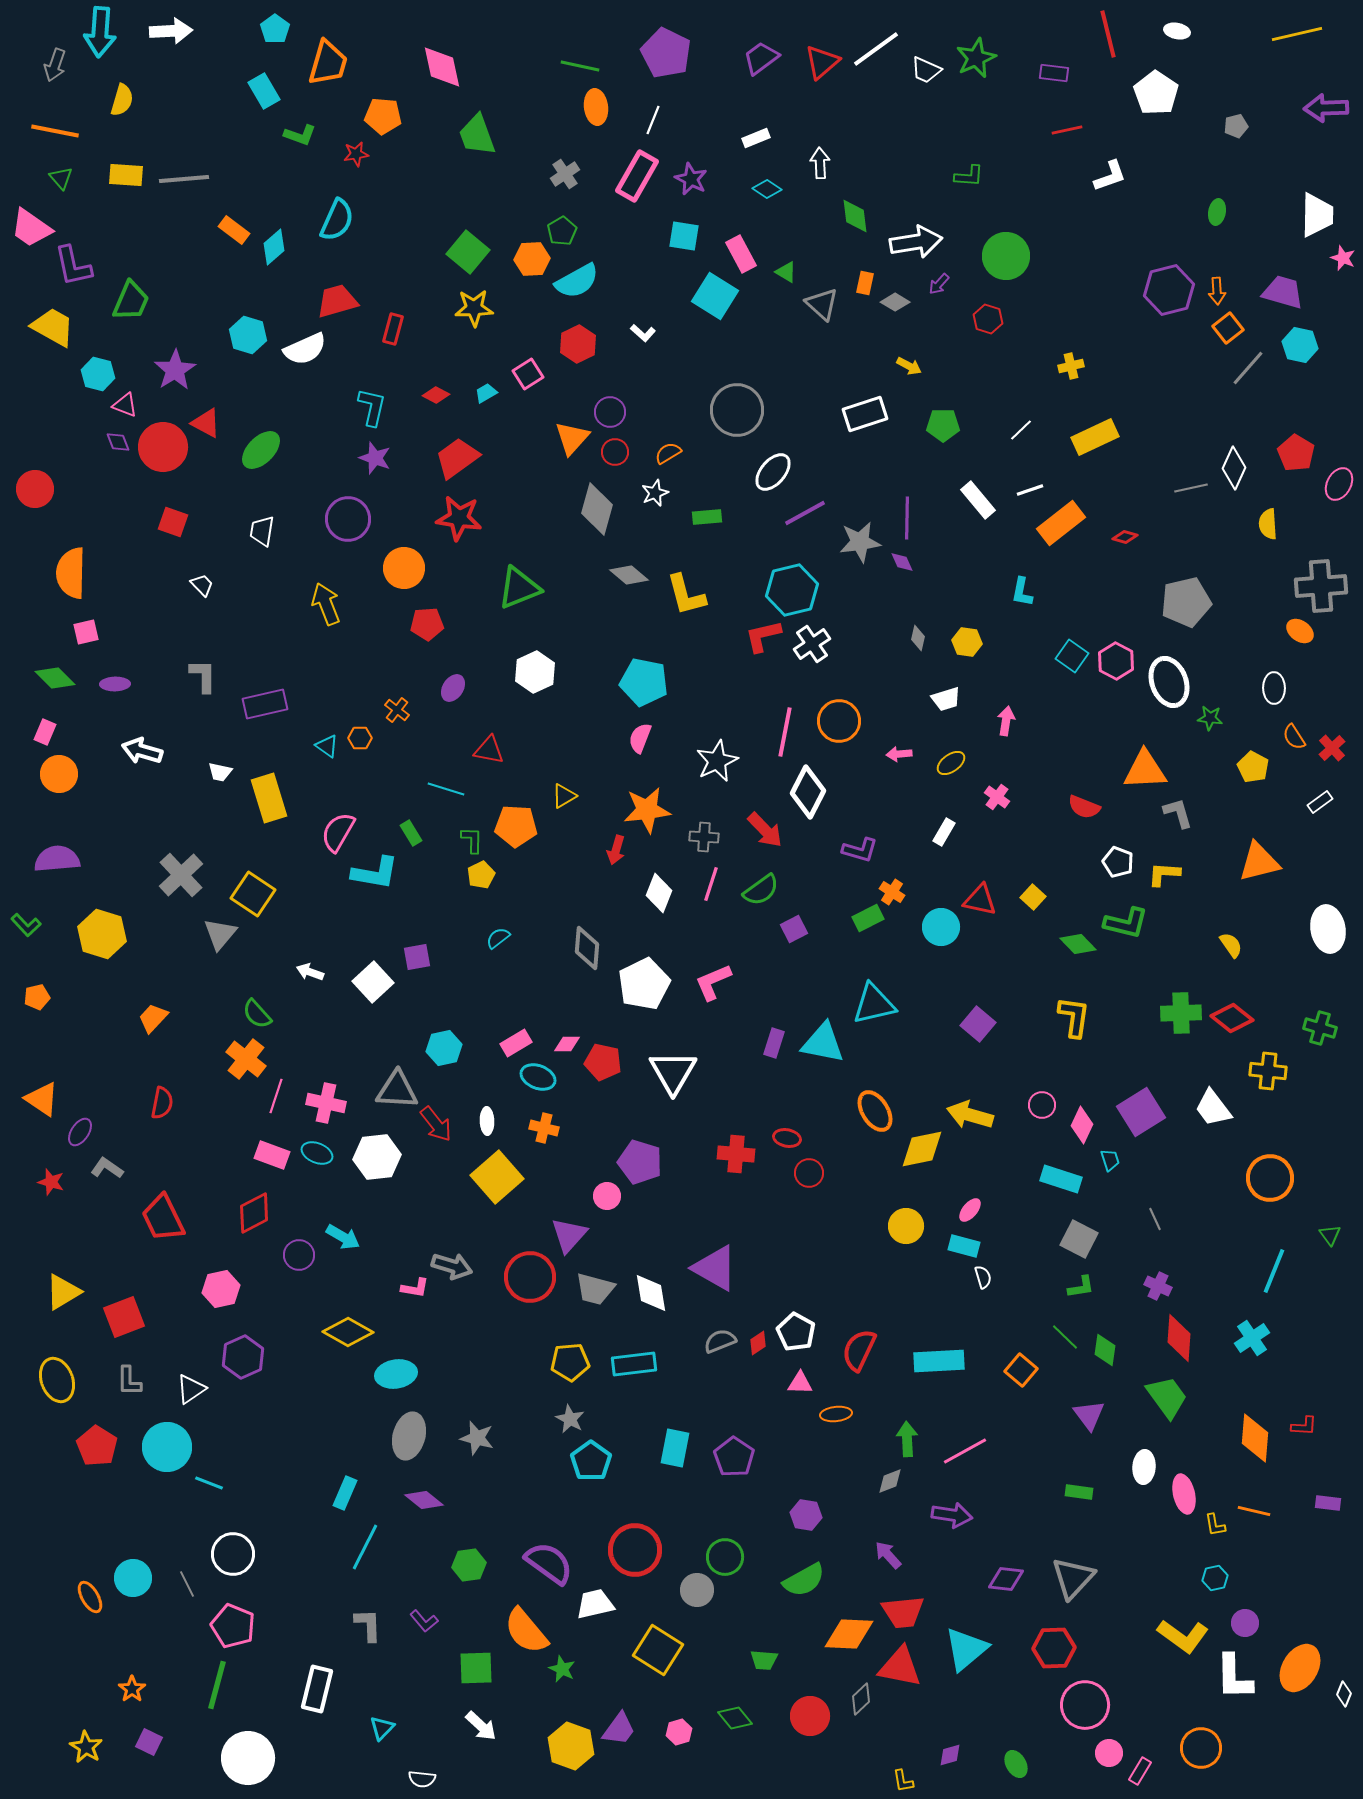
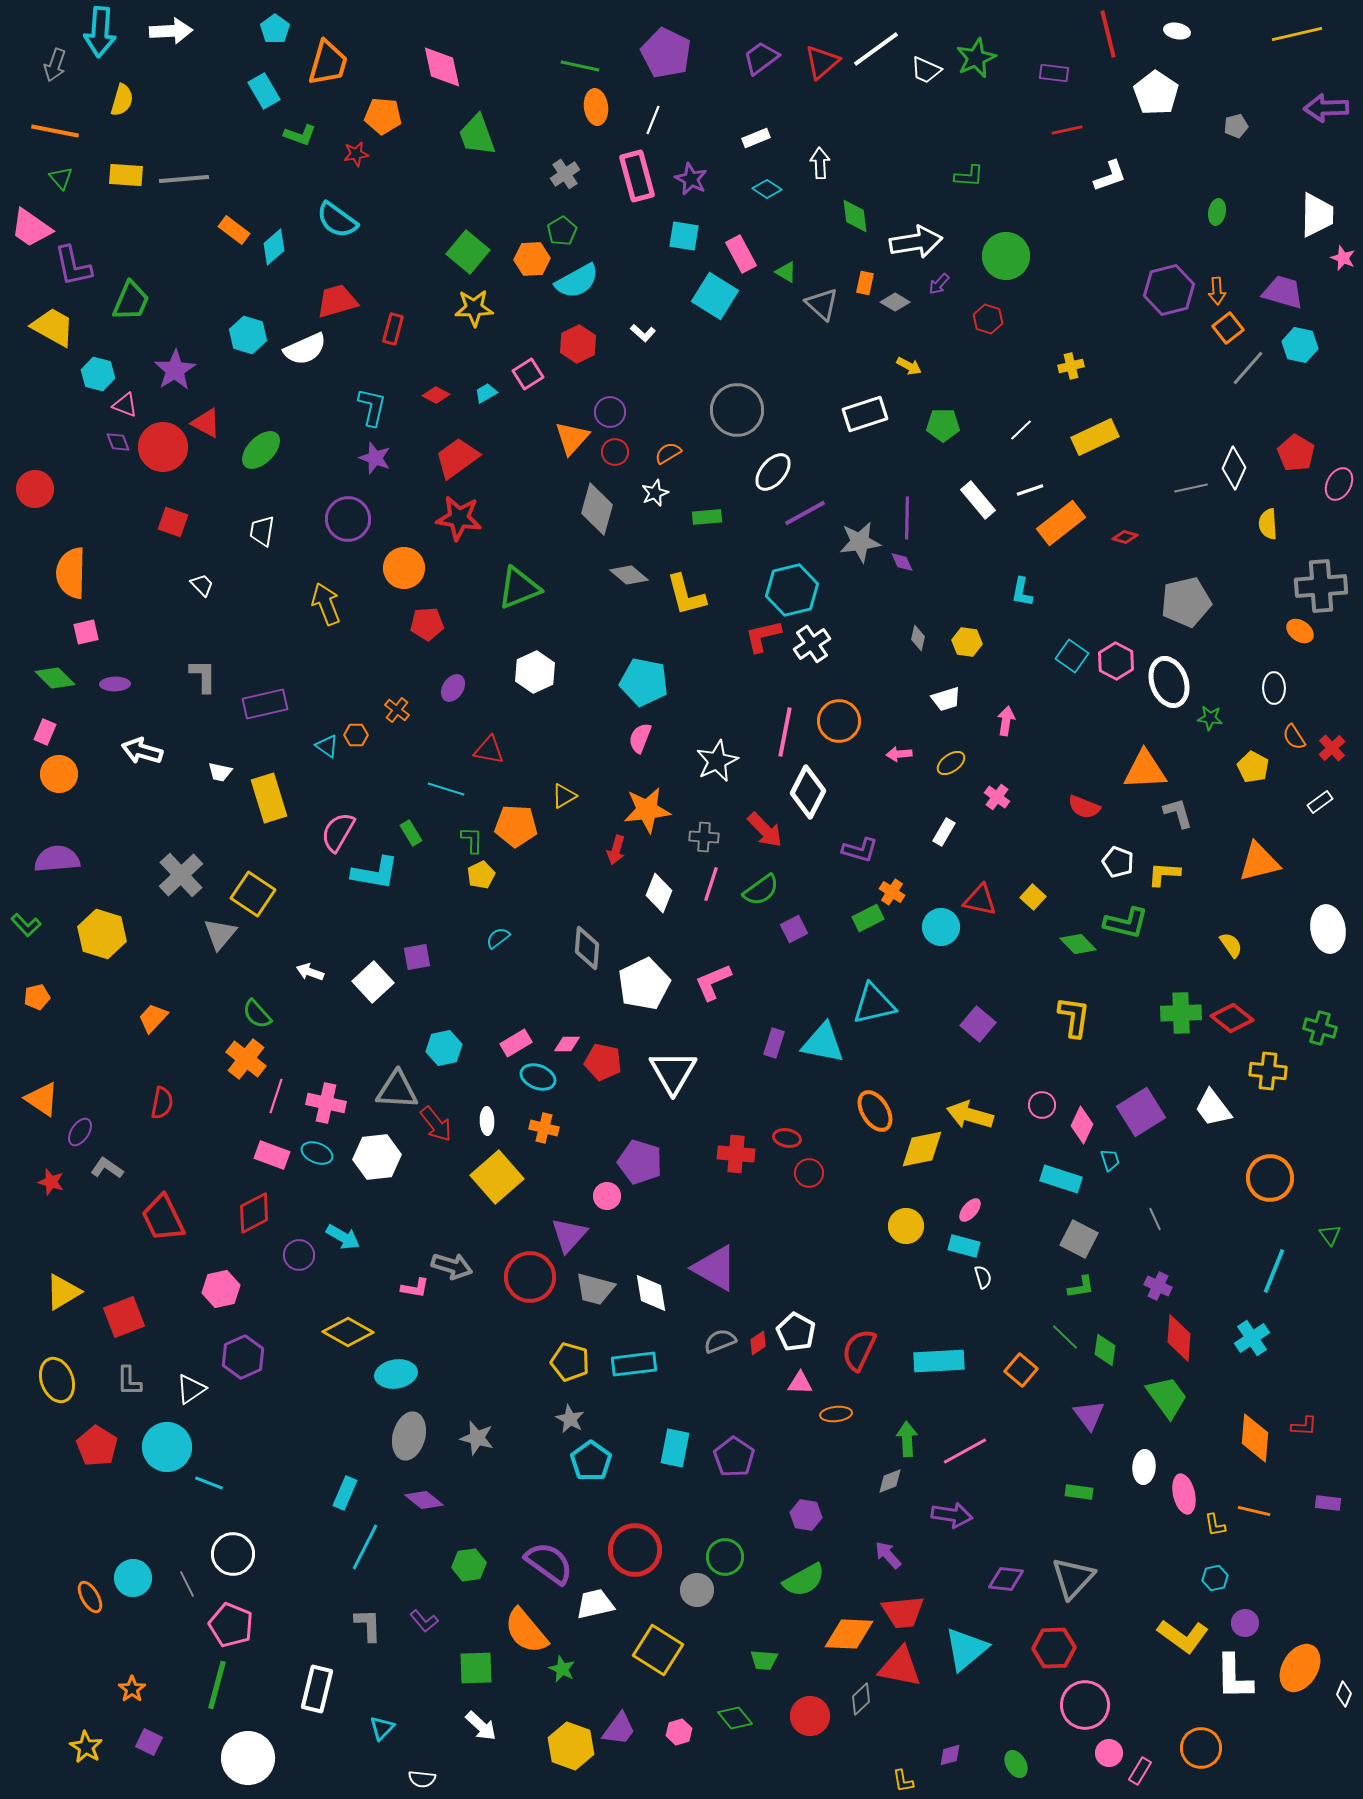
pink rectangle at (637, 176): rotated 45 degrees counterclockwise
cyan semicircle at (337, 220): rotated 102 degrees clockwise
orange hexagon at (360, 738): moved 4 px left, 3 px up
yellow pentagon at (570, 1362): rotated 21 degrees clockwise
pink pentagon at (233, 1626): moved 2 px left, 1 px up
